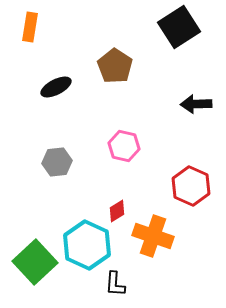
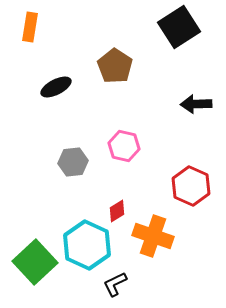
gray hexagon: moved 16 px right
black L-shape: rotated 60 degrees clockwise
